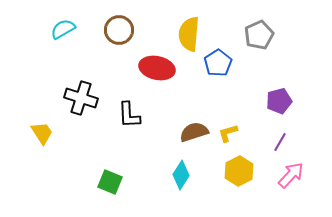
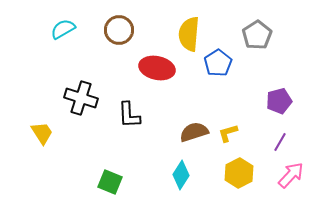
gray pentagon: moved 2 px left; rotated 8 degrees counterclockwise
yellow hexagon: moved 2 px down
